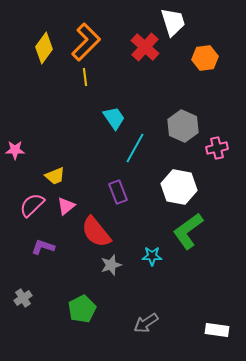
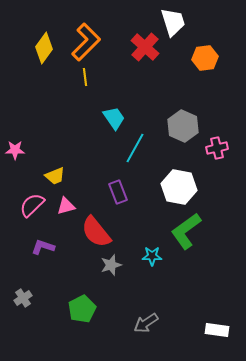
pink triangle: rotated 24 degrees clockwise
green L-shape: moved 2 px left
